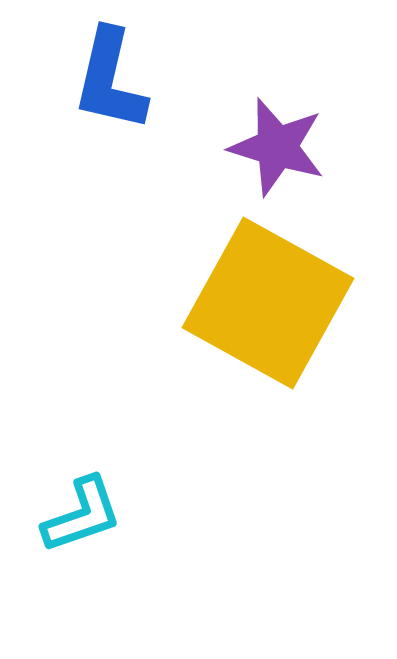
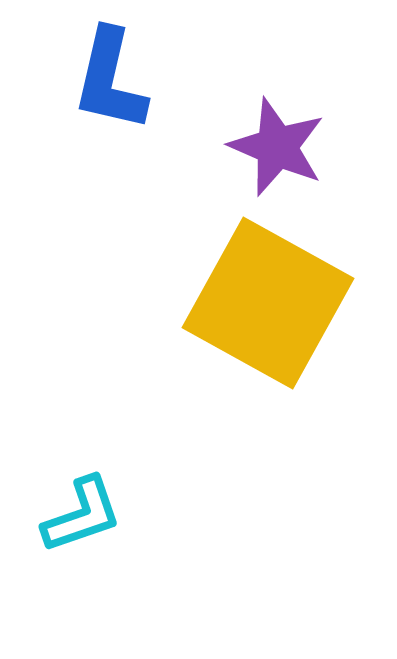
purple star: rotated 6 degrees clockwise
